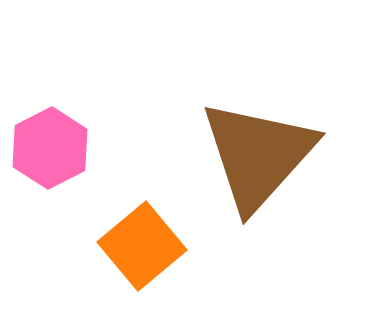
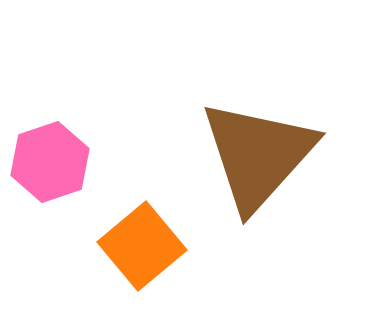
pink hexagon: moved 14 px down; rotated 8 degrees clockwise
